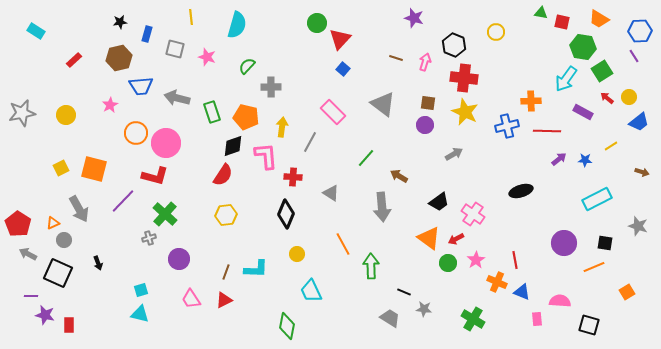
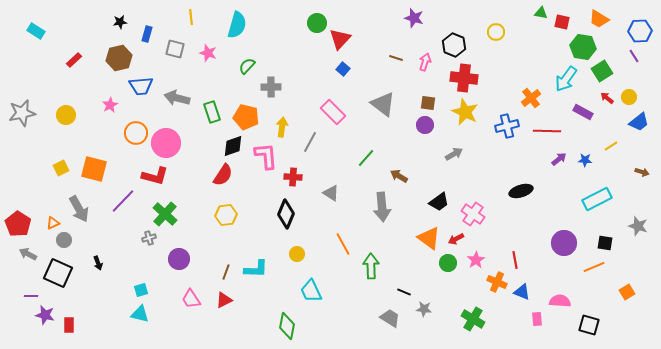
pink star at (207, 57): moved 1 px right, 4 px up
orange cross at (531, 101): moved 3 px up; rotated 36 degrees counterclockwise
